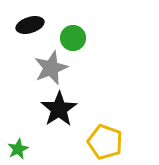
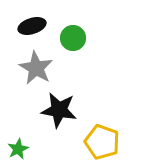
black ellipse: moved 2 px right, 1 px down
gray star: moved 15 px left; rotated 20 degrees counterclockwise
black star: moved 1 px down; rotated 30 degrees counterclockwise
yellow pentagon: moved 3 px left
